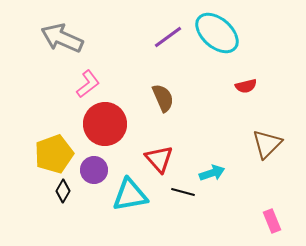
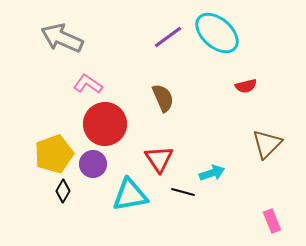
pink L-shape: rotated 108 degrees counterclockwise
red triangle: rotated 8 degrees clockwise
purple circle: moved 1 px left, 6 px up
